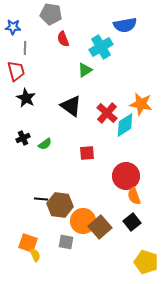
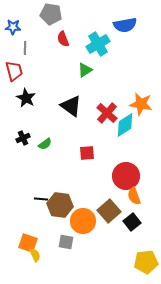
cyan cross: moved 3 px left, 3 px up
red trapezoid: moved 2 px left
brown square: moved 9 px right, 16 px up
yellow pentagon: rotated 25 degrees counterclockwise
